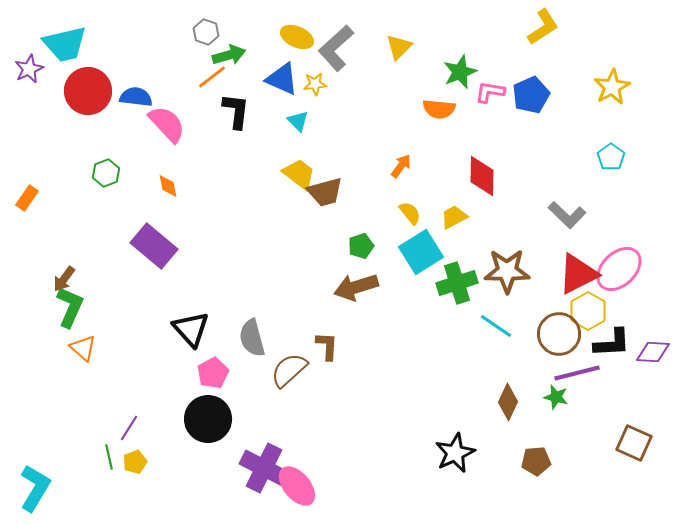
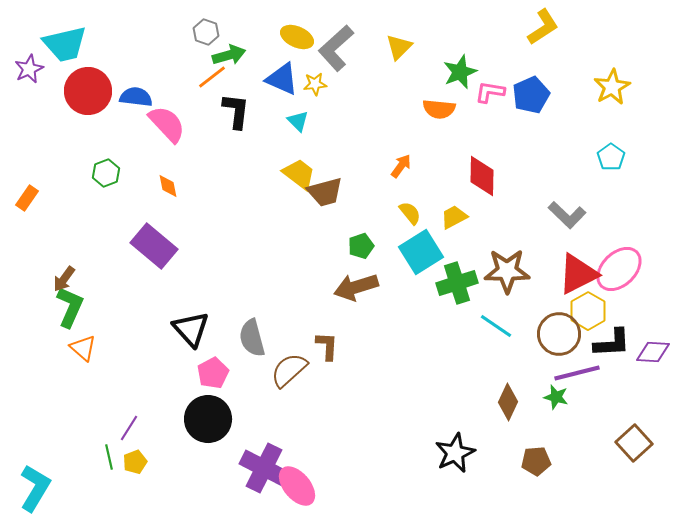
brown square at (634, 443): rotated 24 degrees clockwise
